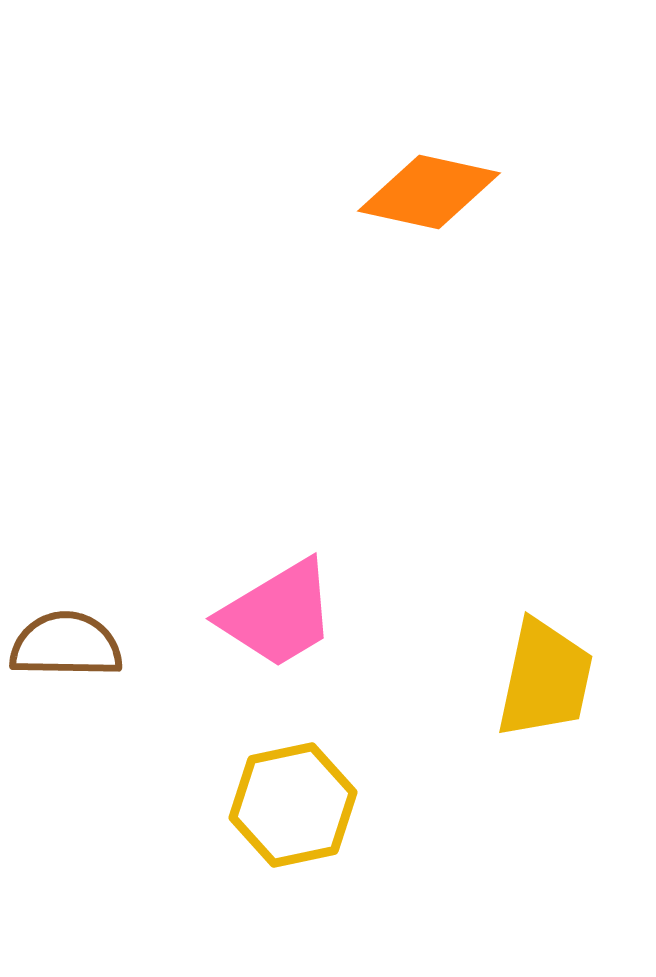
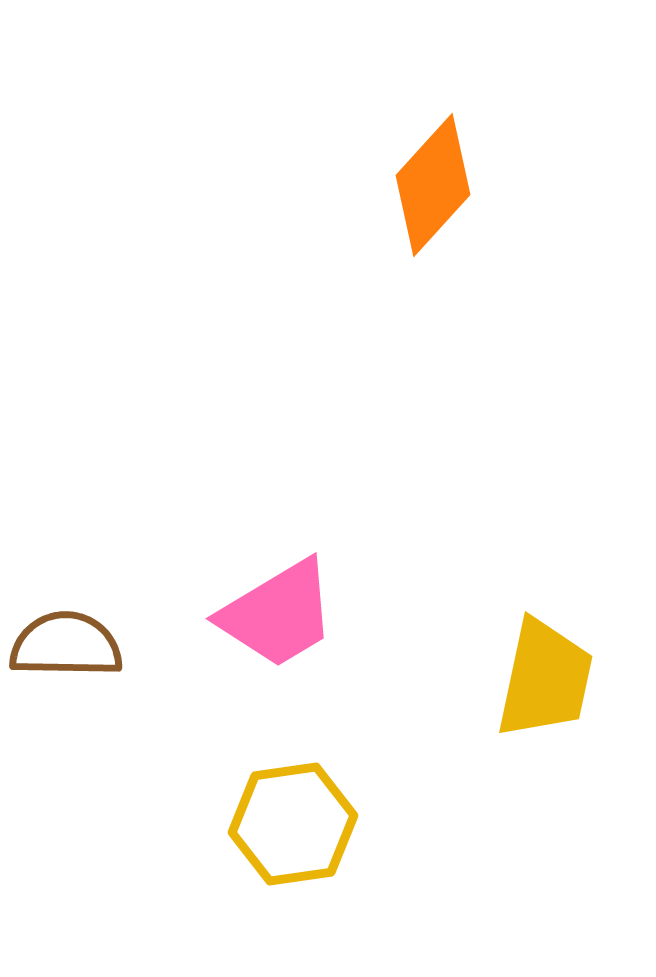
orange diamond: moved 4 px right, 7 px up; rotated 60 degrees counterclockwise
yellow hexagon: moved 19 px down; rotated 4 degrees clockwise
